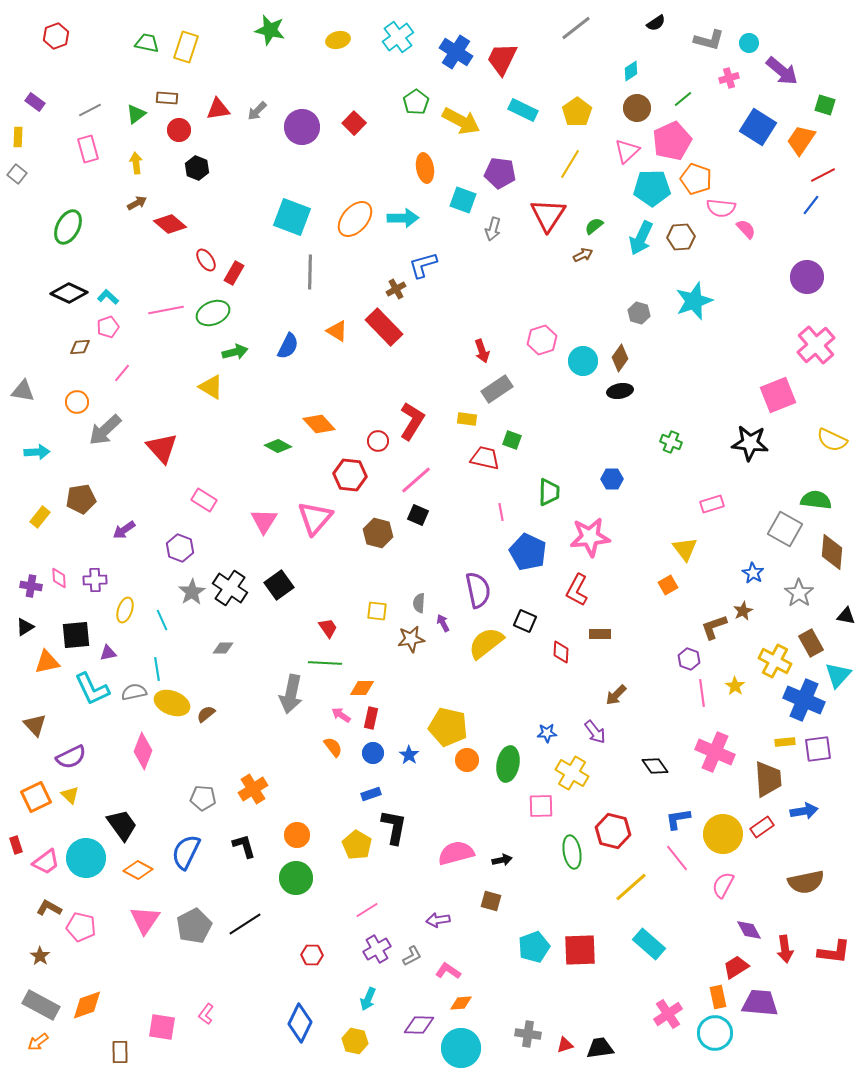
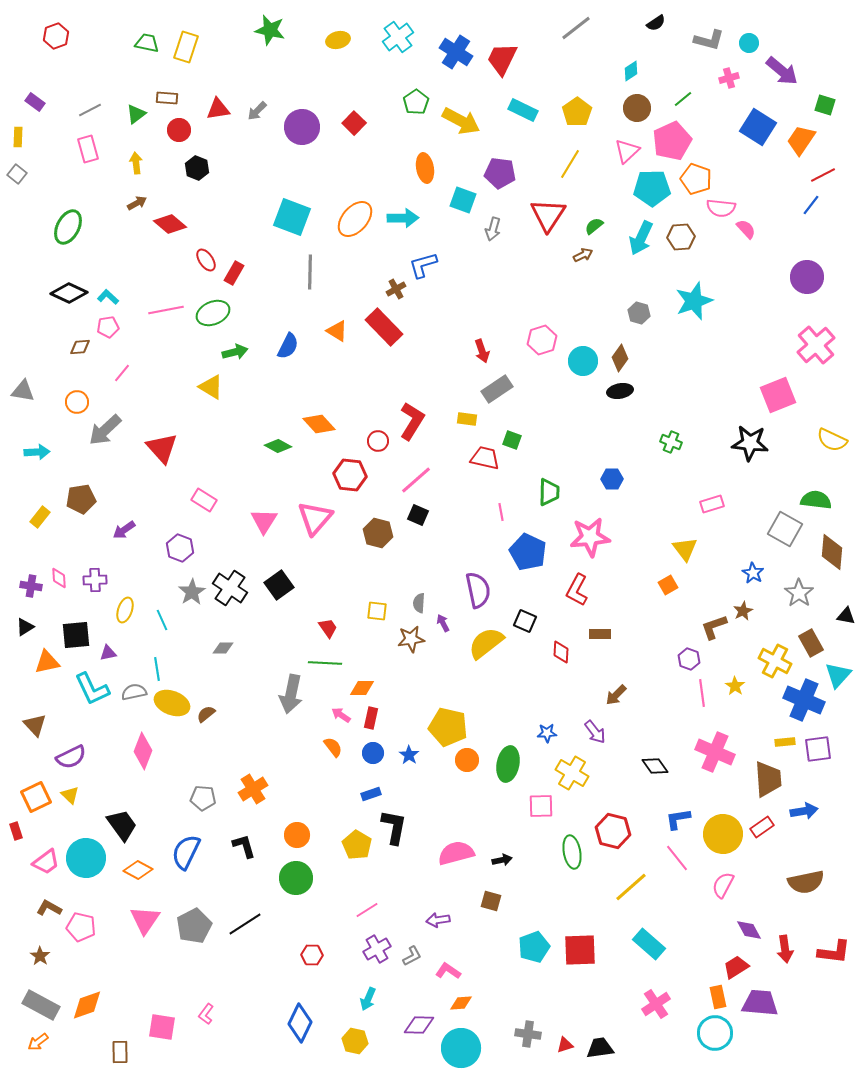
pink pentagon at (108, 327): rotated 10 degrees clockwise
red rectangle at (16, 845): moved 14 px up
pink cross at (668, 1014): moved 12 px left, 10 px up
